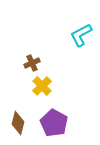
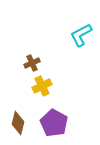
yellow cross: rotated 18 degrees clockwise
